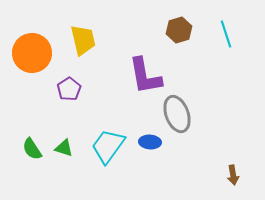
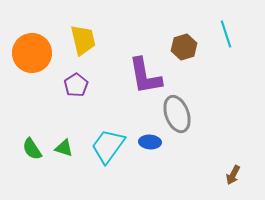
brown hexagon: moved 5 px right, 17 px down
purple pentagon: moved 7 px right, 4 px up
brown arrow: rotated 36 degrees clockwise
